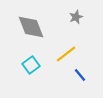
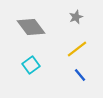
gray diamond: rotated 16 degrees counterclockwise
yellow line: moved 11 px right, 5 px up
